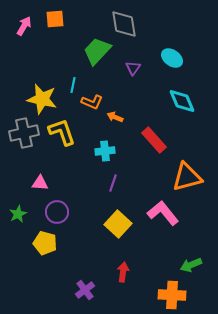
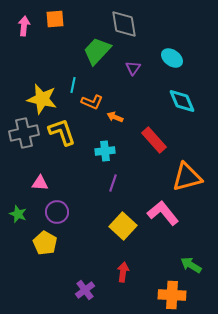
pink arrow: rotated 24 degrees counterclockwise
green star: rotated 24 degrees counterclockwise
yellow square: moved 5 px right, 2 px down
yellow pentagon: rotated 15 degrees clockwise
green arrow: rotated 55 degrees clockwise
